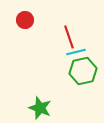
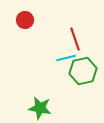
red line: moved 6 px right, 2 px down
cyan line: moved 10 px left, 6 px down
green star: rotated 10 degrees counterclockwise
